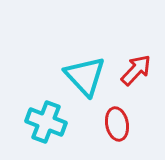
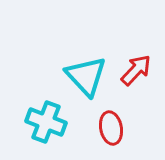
cyan triangle: moved 1 px right
red ellipse: moved 6 px left, 4 px down
